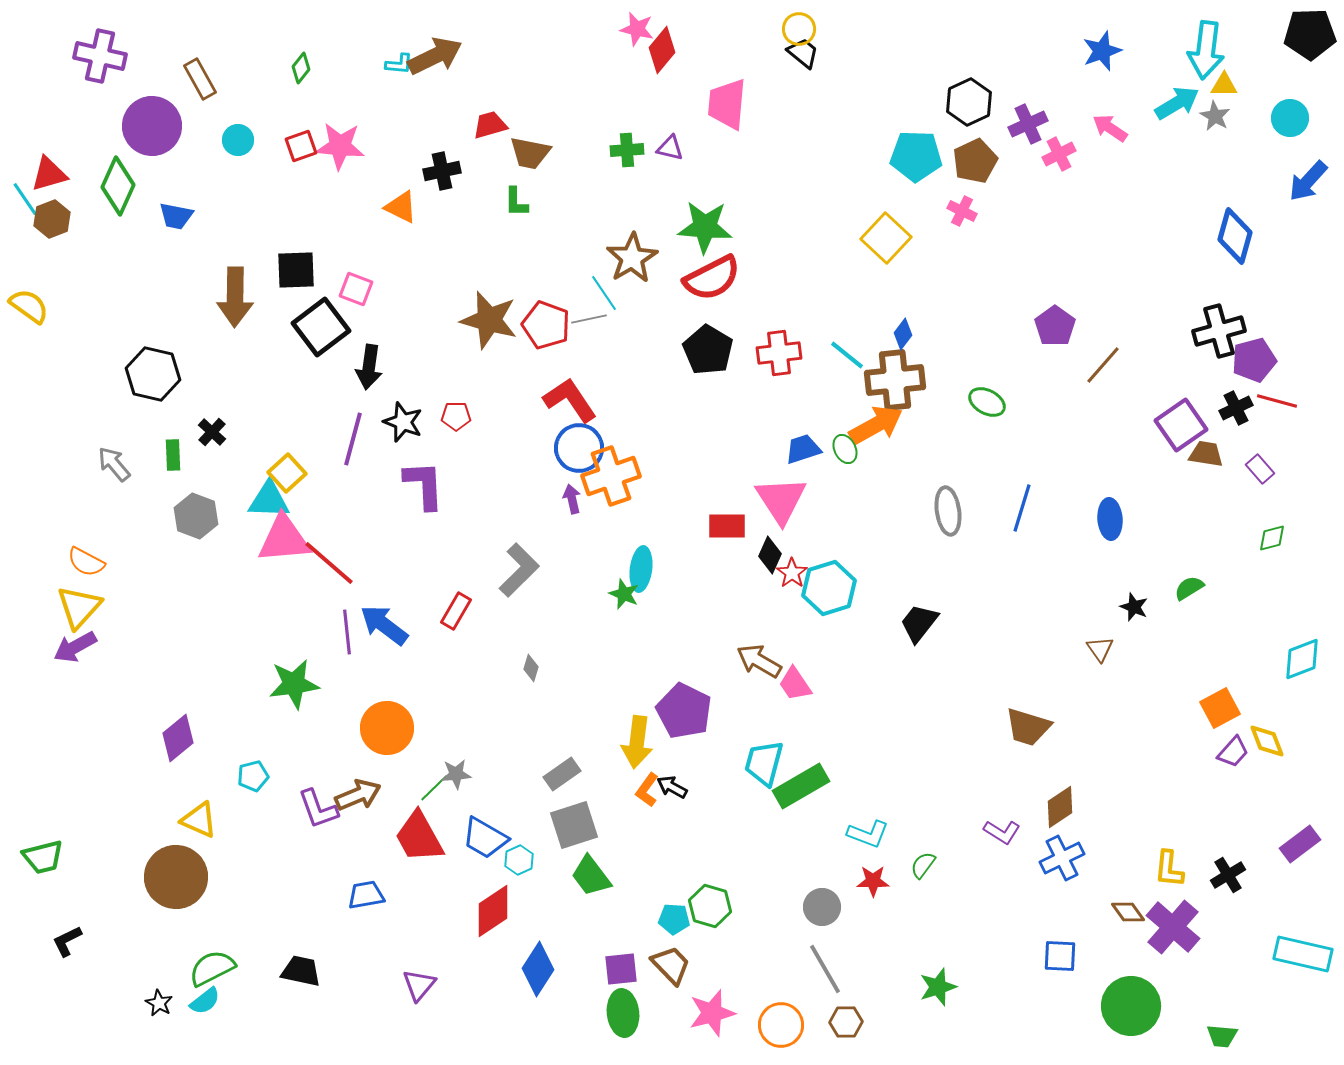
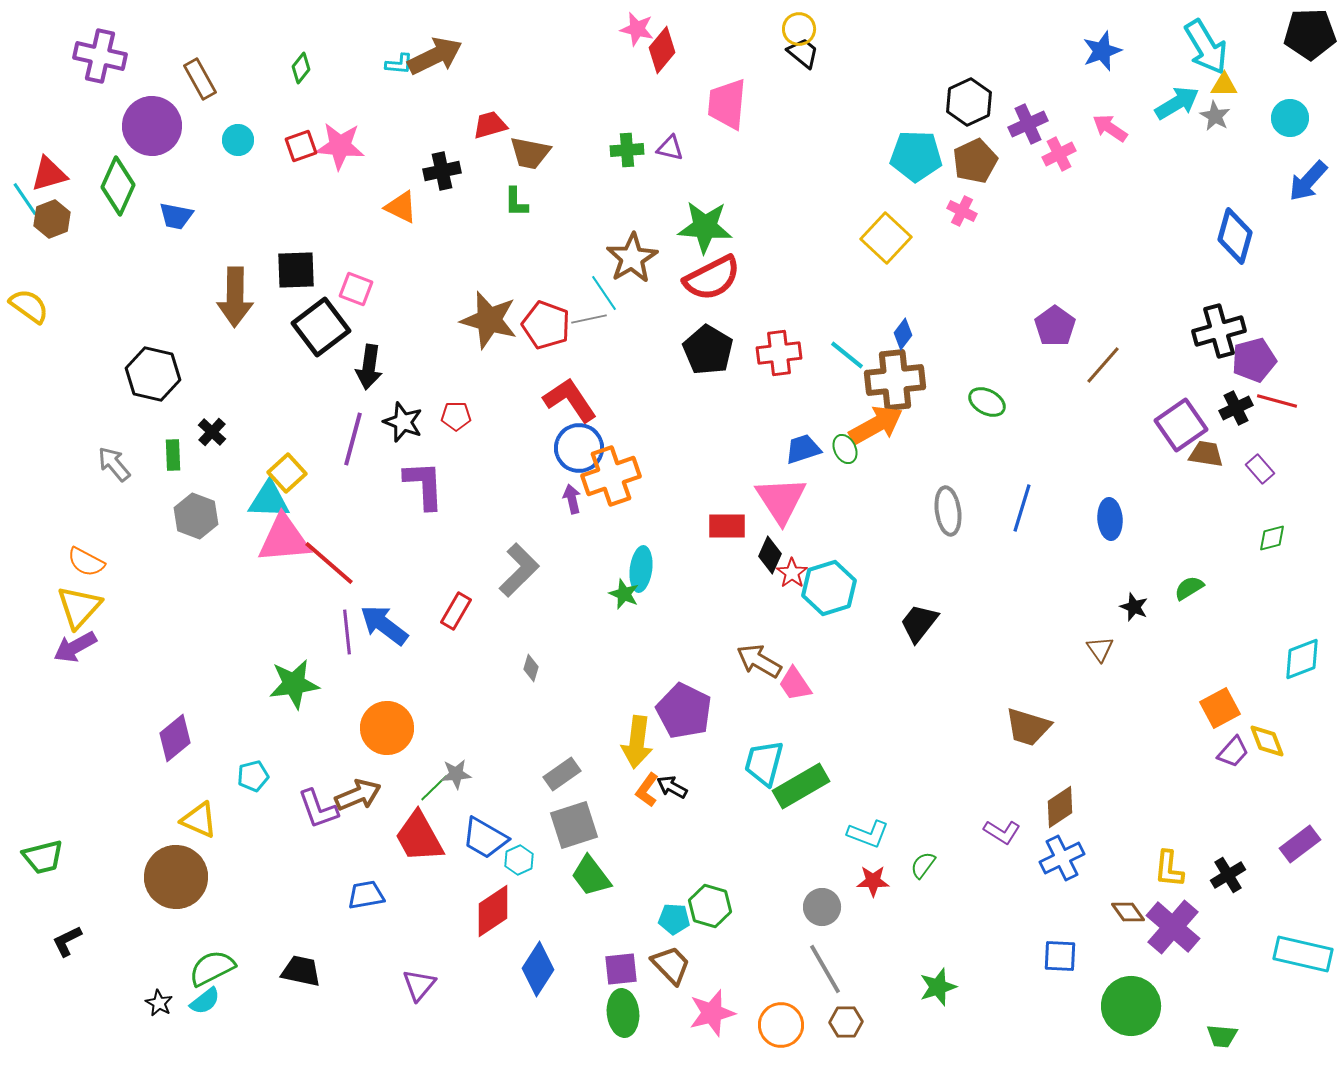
cyan arrow at (1206, 50): moved 3 px up; rotated 38 degrees counterclockwise
purple diamond at (178, 738): moved 3 px left
